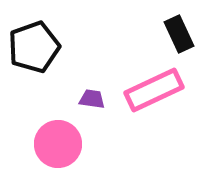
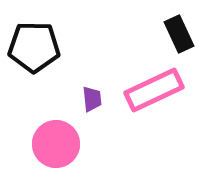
black pentagon: rotated 21 degrees clockwise
purple trapezoid: rotated 76 degrees clockwise
pink circle: moved 2 px left
